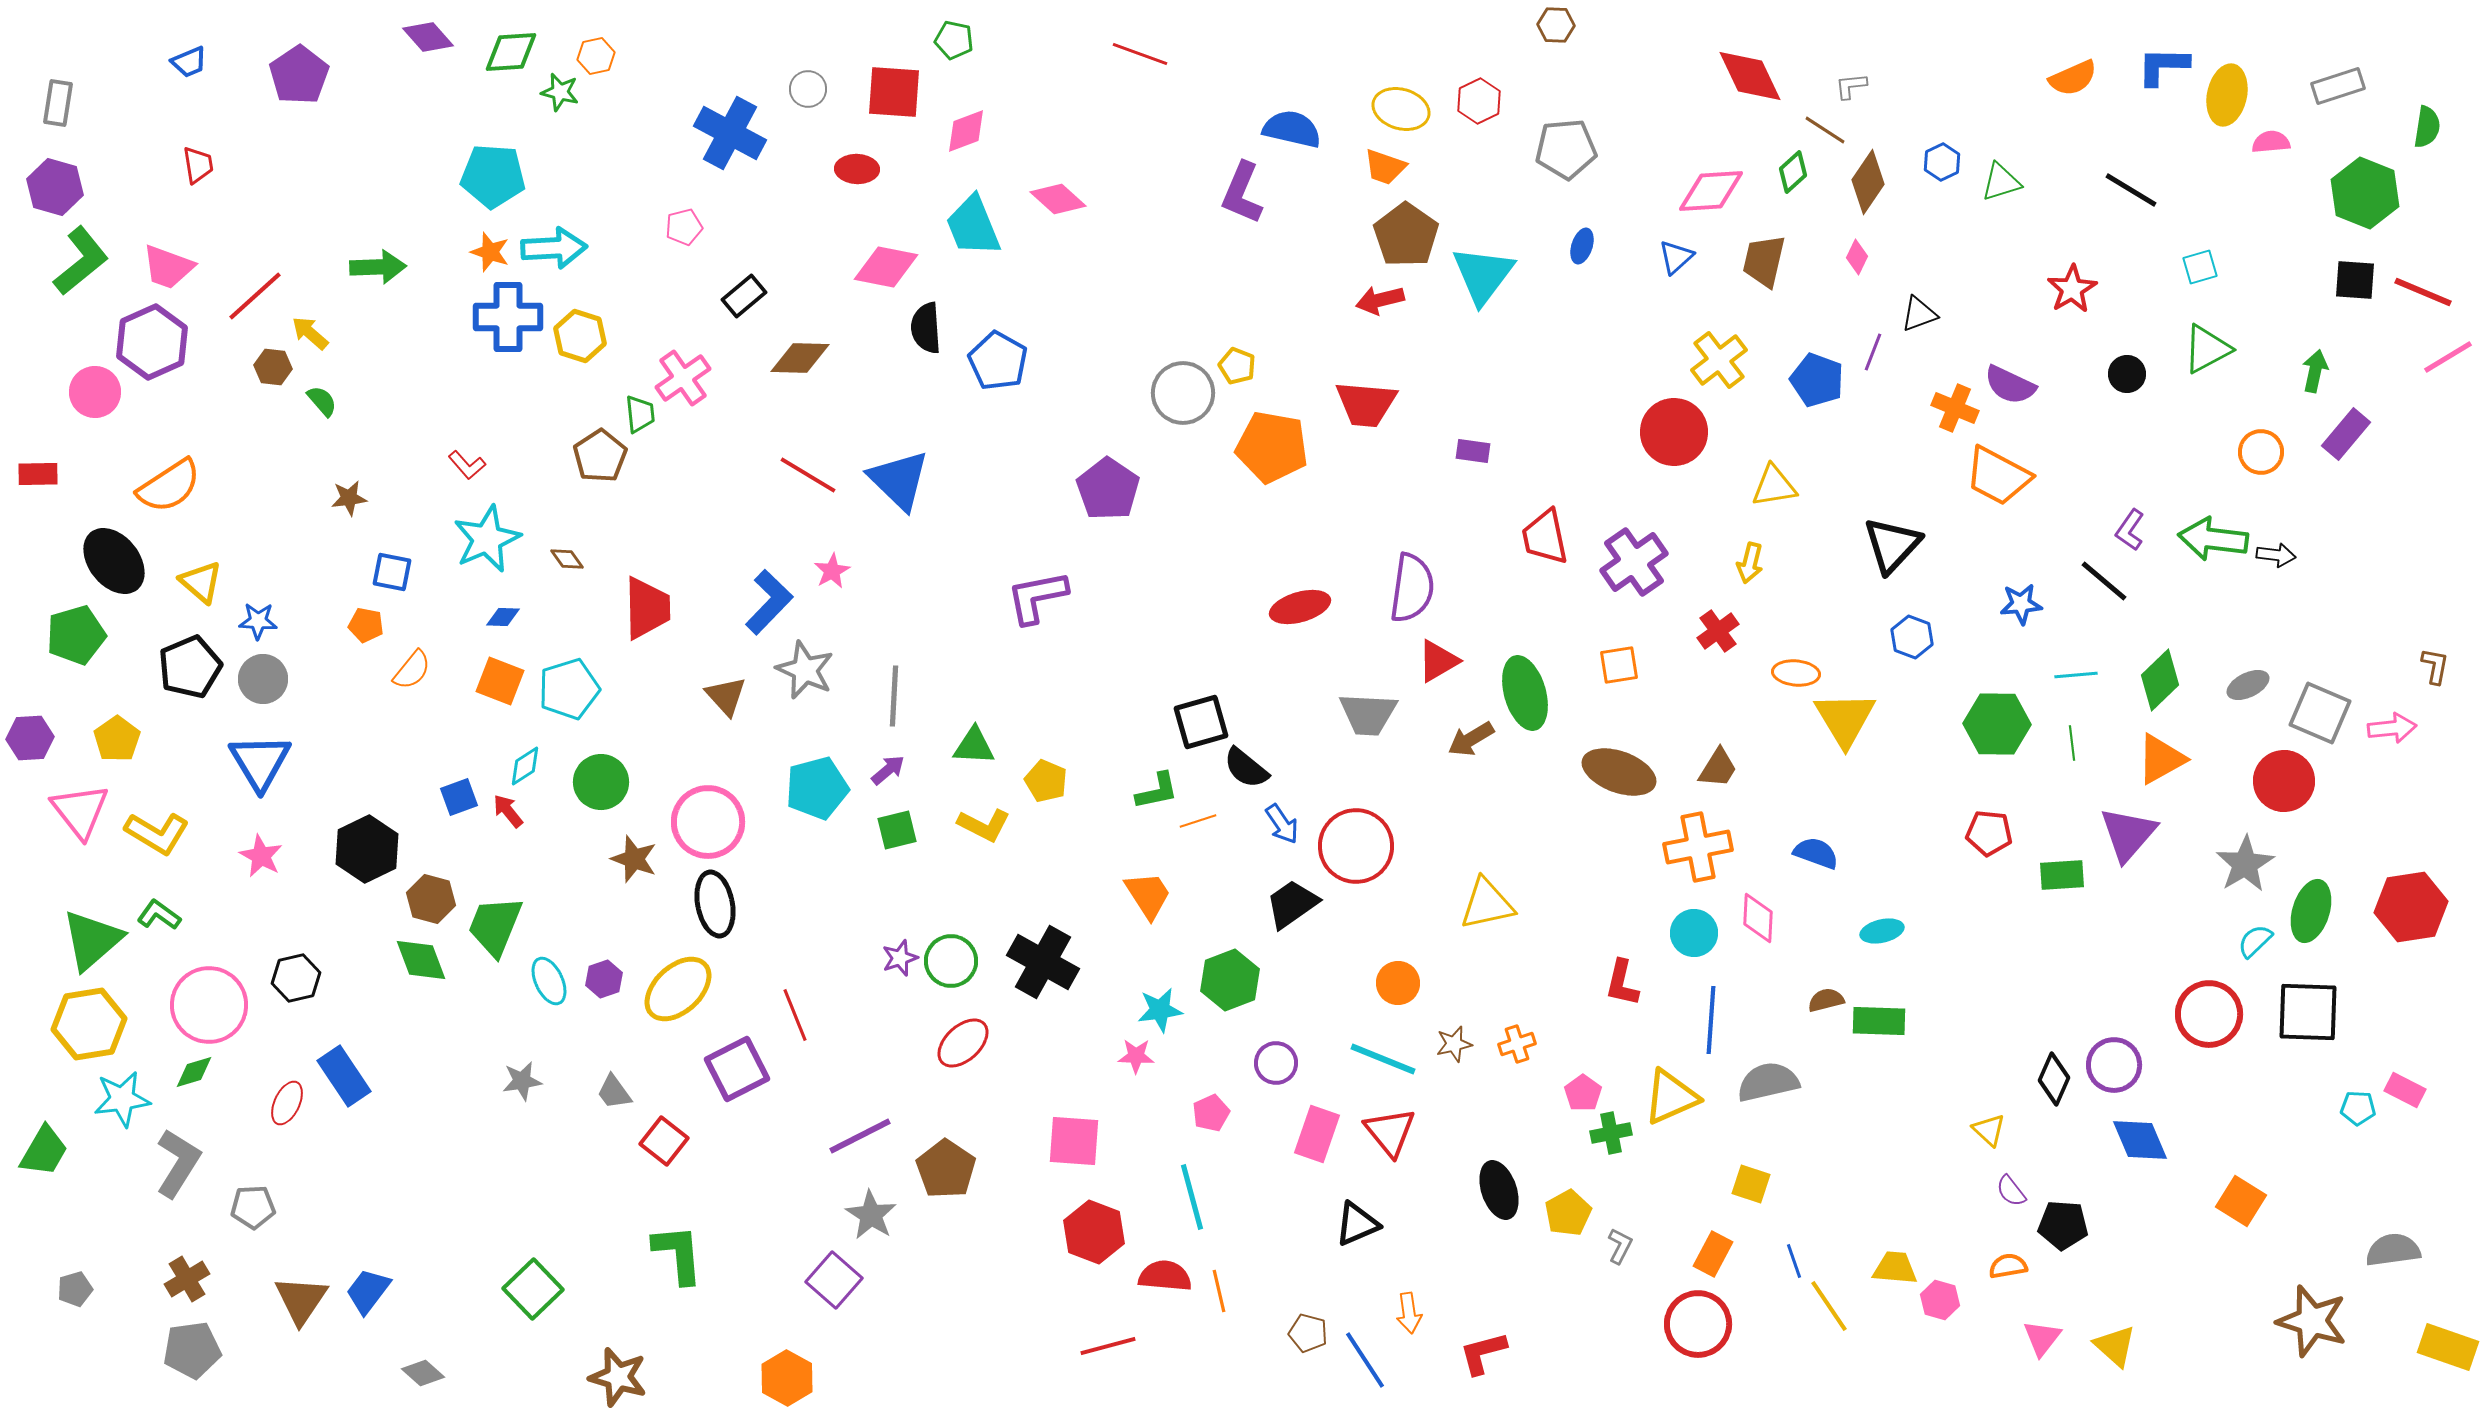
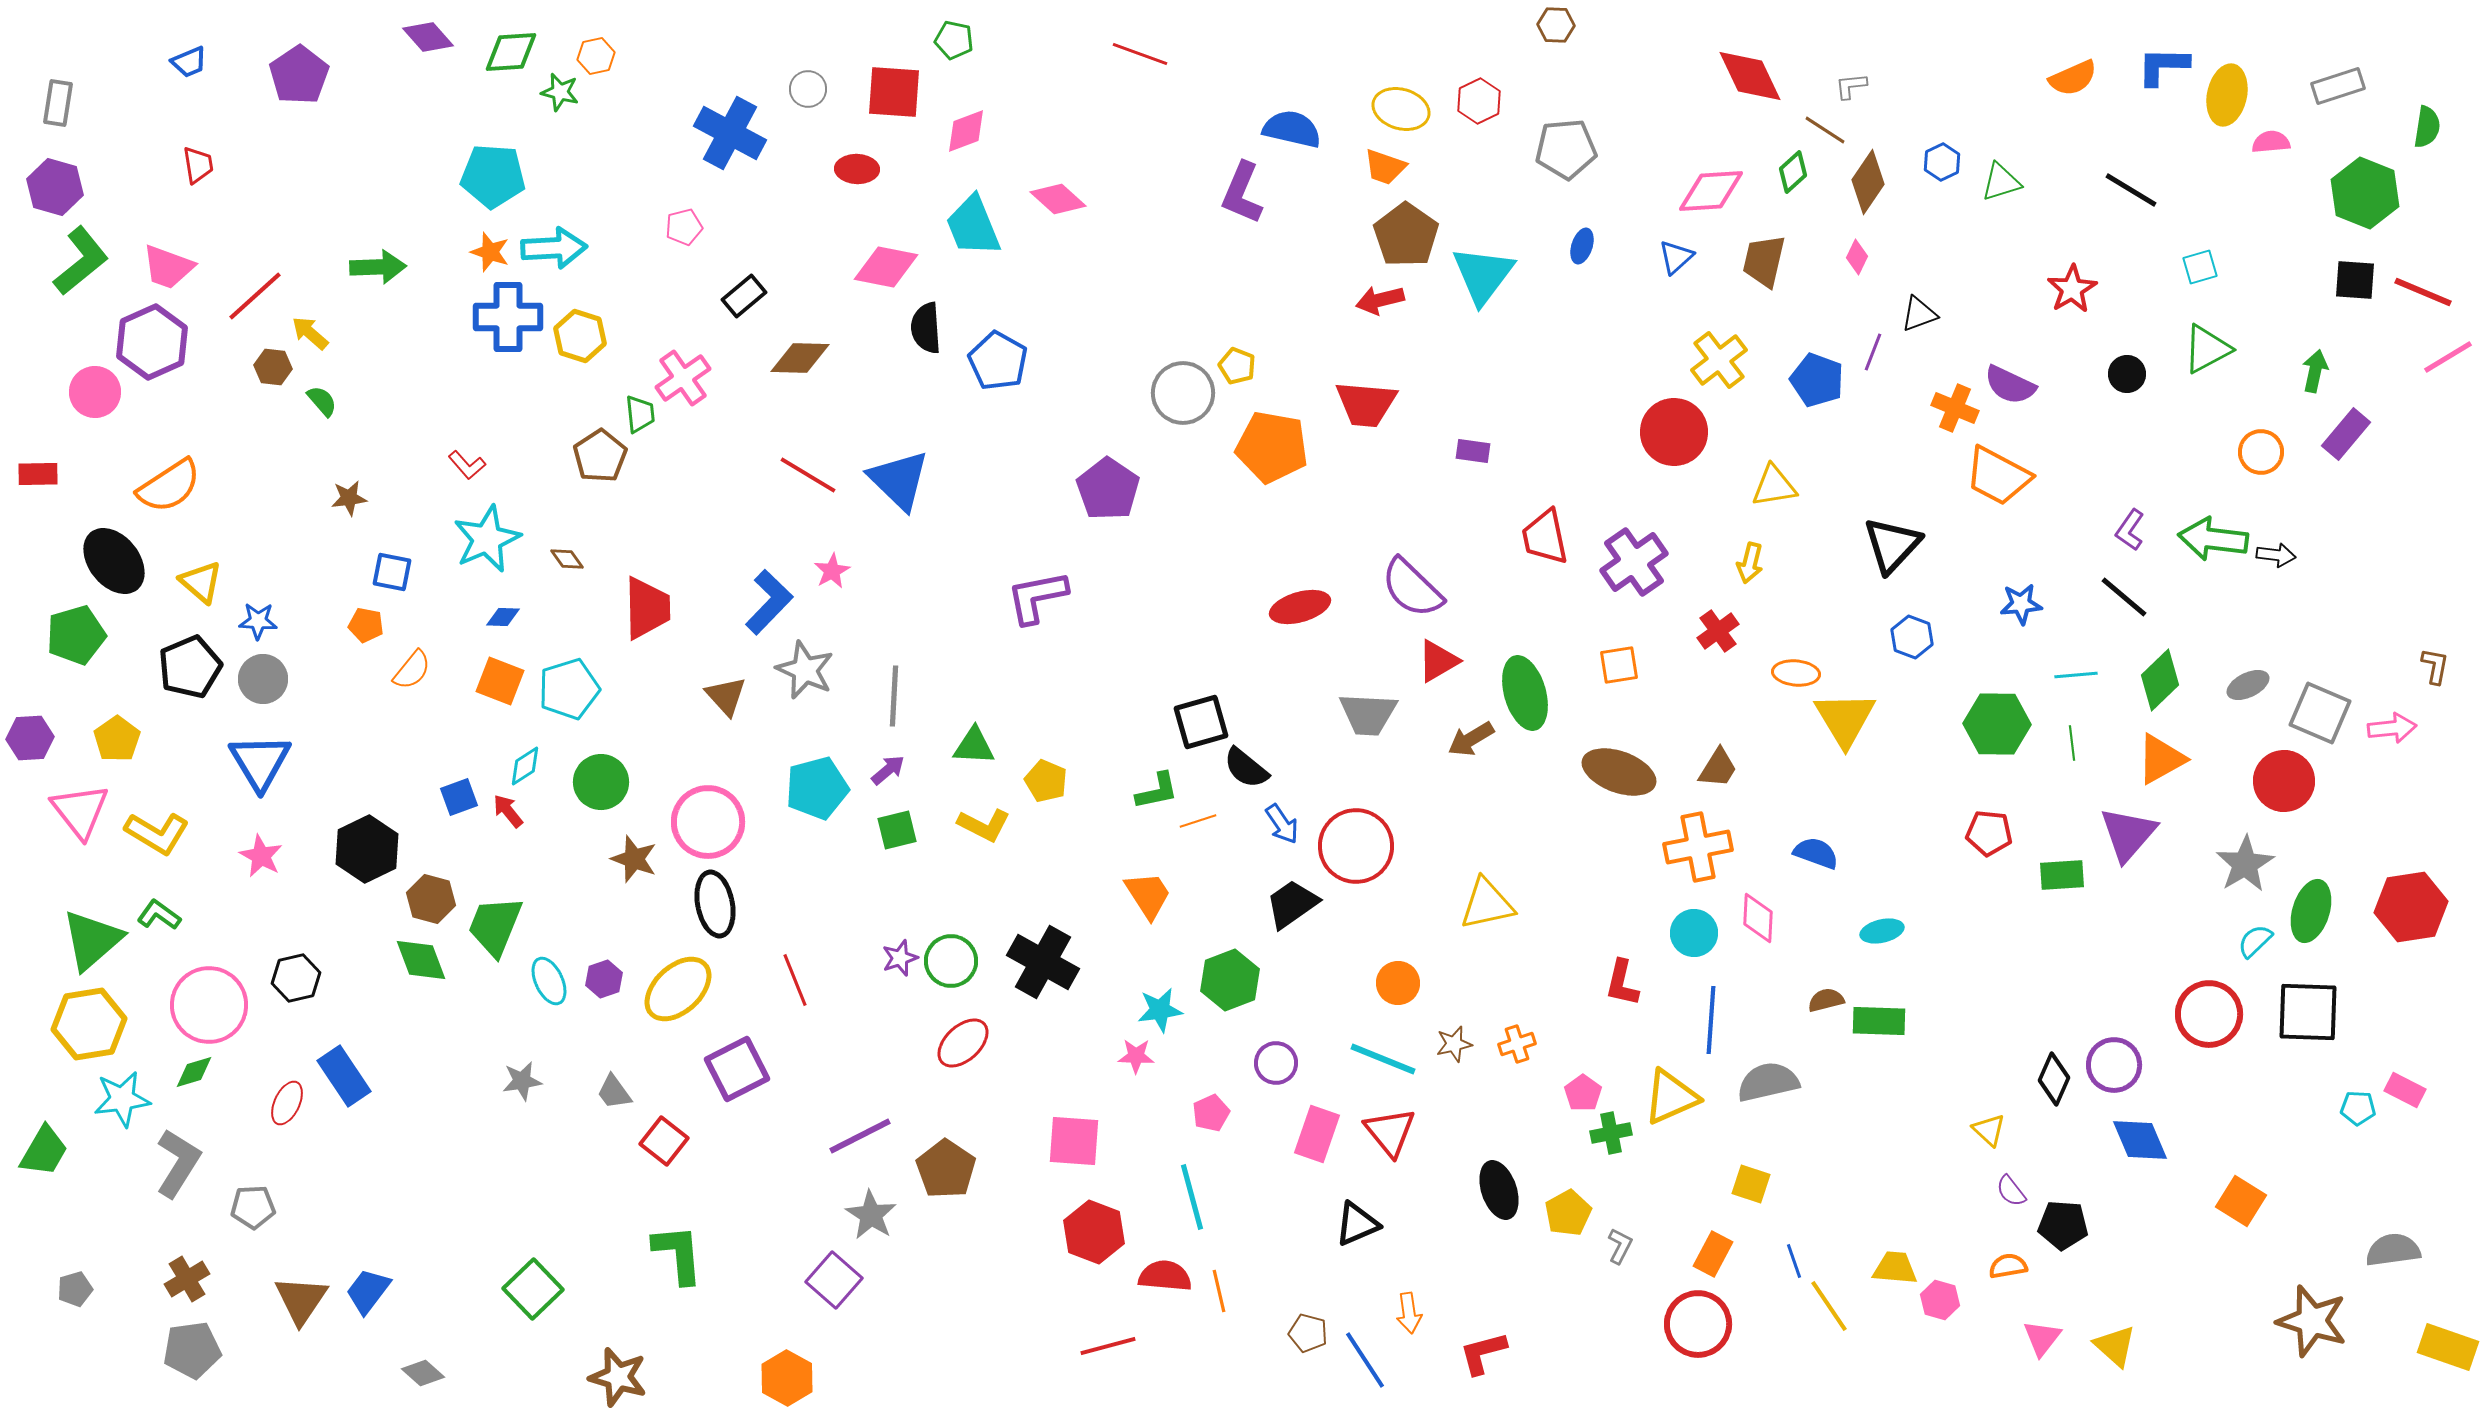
black line at (2104, 581): moved 20 px right, 16 px down
purple semicircle at (1412, 588): rotated 126 degrees clockwise
red line at (795, 1015): moved 35 px up
